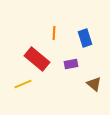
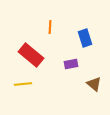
orange line: moved 4 px left, 6 px up
red rectangle: moved 6 px left, 4 px up
yellow line: rotated 18 degrees clockwise
